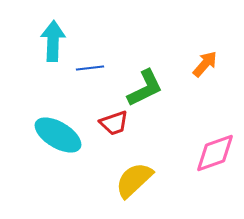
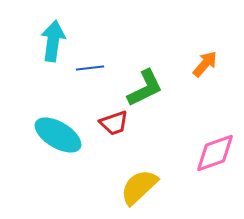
cyan arrow: rotated 6 degrees clockwise
yellow semicircle: moved 5 px right, 7 px down
